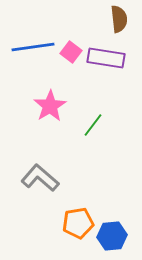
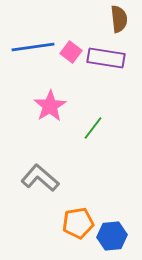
green line: moved 3 px down
